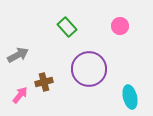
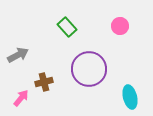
pink arrow: moved 1 px right, 3 px down
